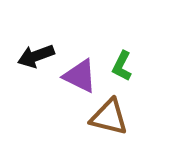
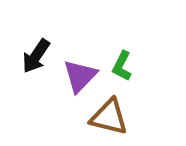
black arrow: rotated 36 degrees counterclockwise
purple triangle: rotated 48 degrees clockwise
